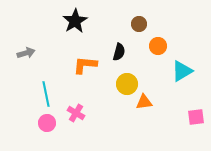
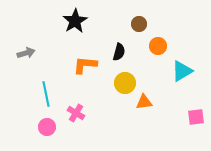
yellow circle: moved 2 px left, 1 px up
pink circle: moved 4 px down
